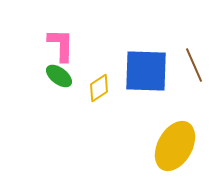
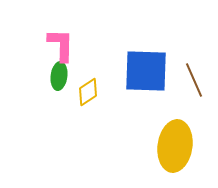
brown line: moved 15 px down
green ellipse: rotated 60 degrees clockwise
yellow diamond: moved 11 px left, 4 px down
yellow ellipse: rotated 21 degrees counterclockwise
